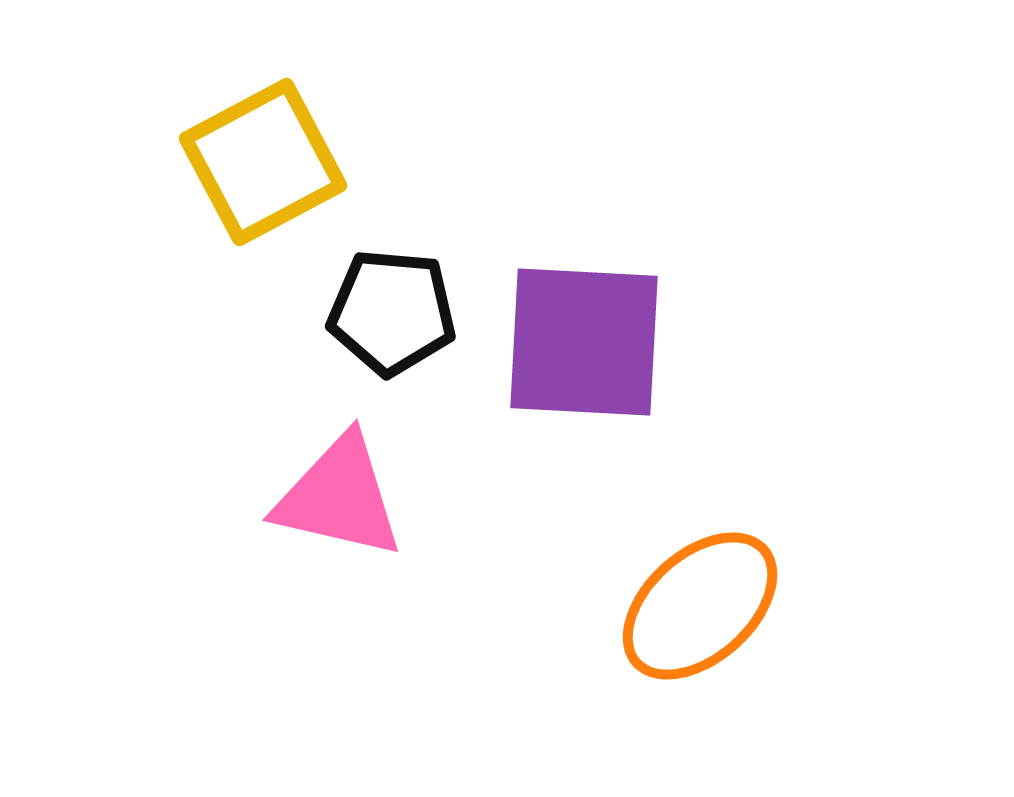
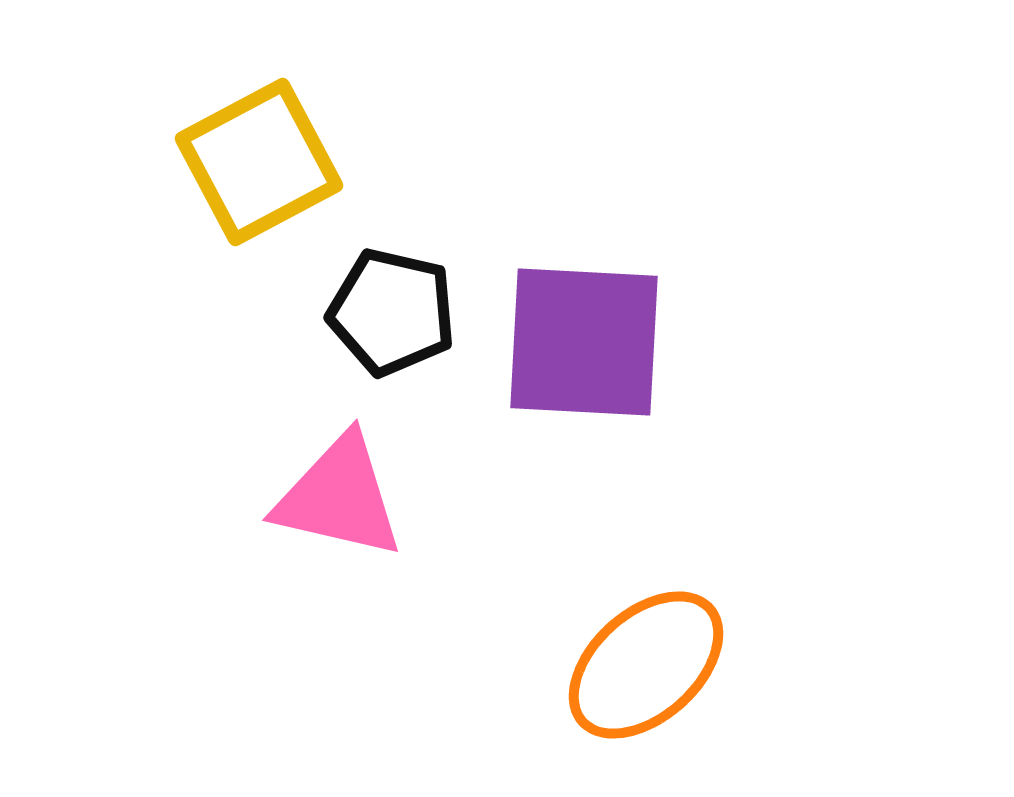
yellow square: moved 4 px left
black pentagon: rotated 8 degrees clockwise
orange ellipse: moved 54 px left, 59 px down
